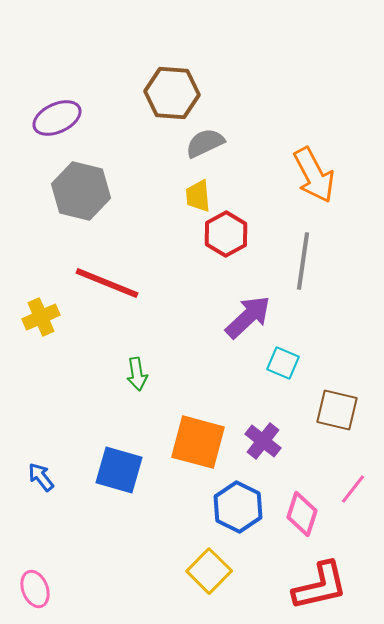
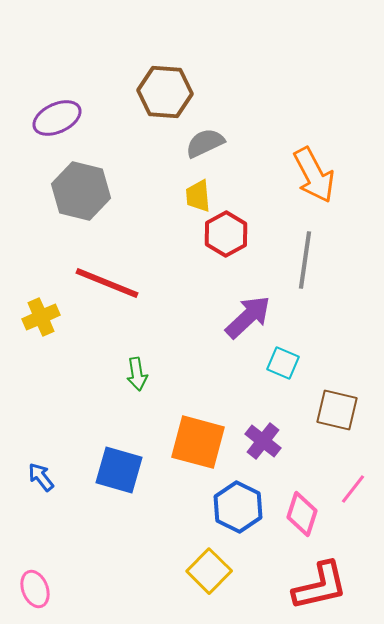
brown hexagon: moved 7 px left, 1 px up
gray line: moved 2 px right, 1 px up
